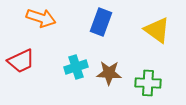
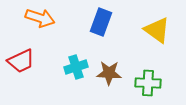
orange arrow: moved 1 px left
